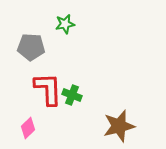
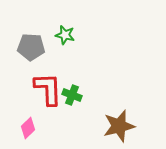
green star: moved 11 px down; rotated 24 degrees clockwise
